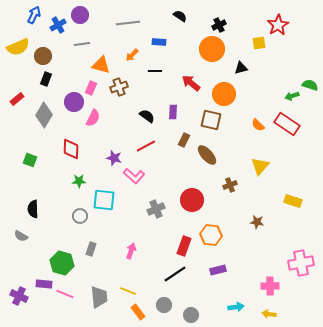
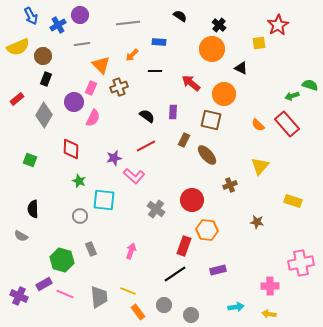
blue arrow at (34, 15): moved 3 px left, 1 px down; rotated 126 degrees clockwise
black cross at (219, 25): rotated 24 degrees counterclockwise
orange triangle at (101, 65): rotated 30 degrees clockwise
black triangle at (241, 68): rotated 40 degrees clockwise
red rectangle at (287, 124): rotated 15 degrees clockwise
purple star at (114, 158): rotated 28 degrees counterclockwise
green star at (79, 181): rotated 24 degrees clockwise
gray cross at (156, 209): rotated 30 degrees counterclockwise
orange hexagon at (211, 235): moved 4 px left, 5 px up
gray rectangle at (91, 249): rotated 40 degrees counterclockwise
green hexagon at (62, 263): moved 3 px up
purple rectangle at (44, 284): rotated 35 degrees counterclockwise
